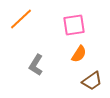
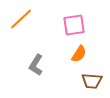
brown trapezoid: rotated 40 degrees clockwise
